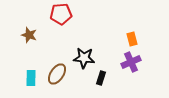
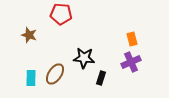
red pentagon: rotated 10 degrees clockwise
brown ellipse: moved 2 px left
